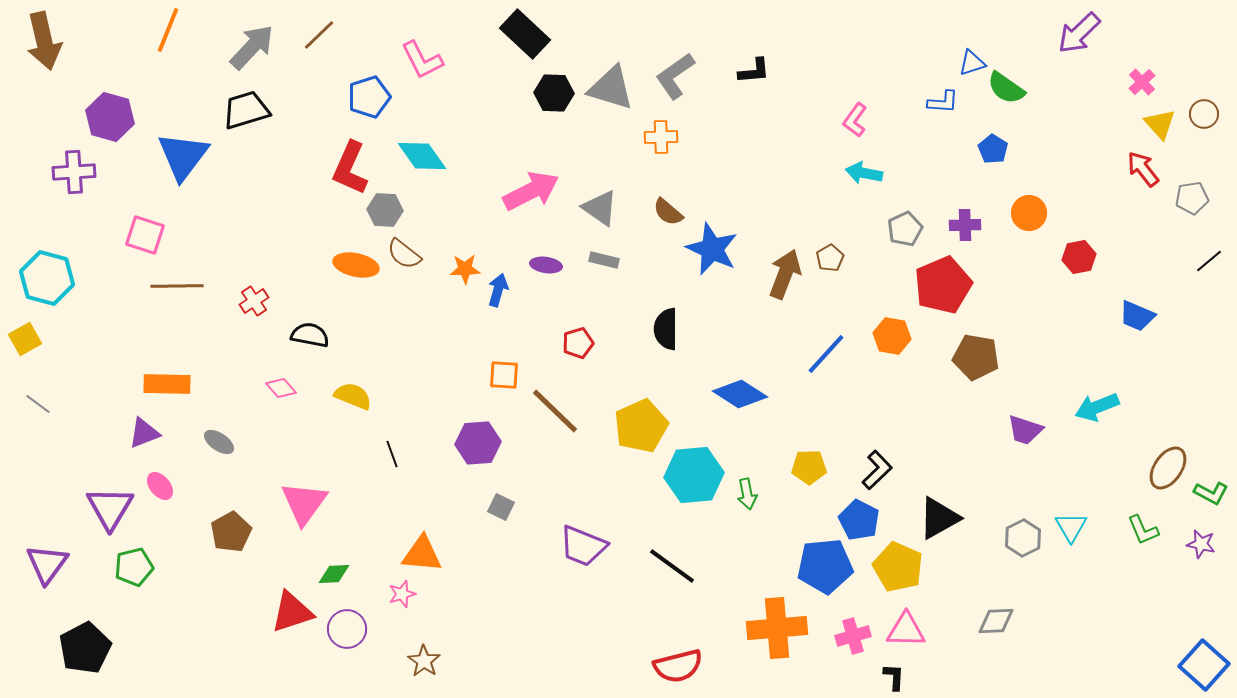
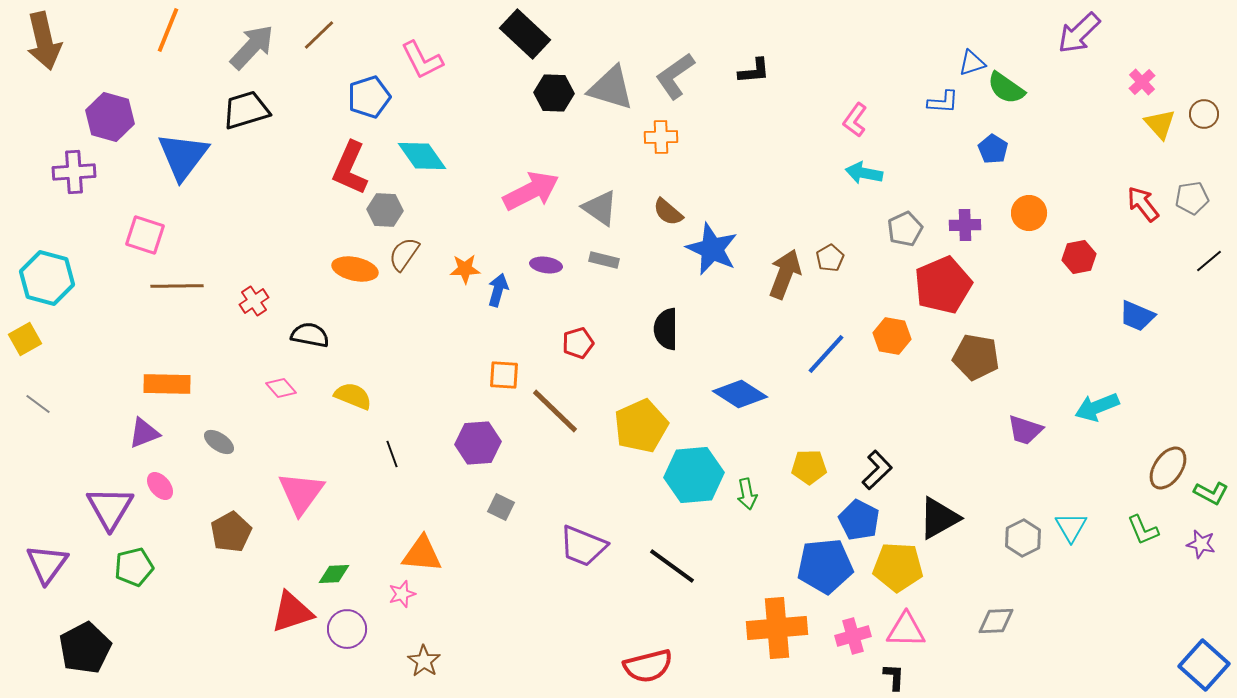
red arrow at (1143, 169): moved 35 px down
brown semicircle at (404, 254): rotated 87 degrees clockwise
orange ellipse at (356, 265): moved 1 px left, 4 px down
pink triangle at (304, 503): moved 3 px left, 10 px up
yellow pentagon at (898, 567): rotated 21 degrees counterclockwise
red semicircle at (678, 666): moved 30 px left
